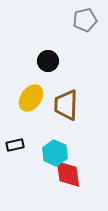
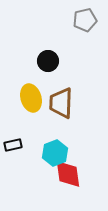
yellow ellipse: rotated 52 degrees counterclockwise
brown trapezoid: moved 5 px left, 2 px up
black rectangle: moved 2 px left
cyan hexagon: rotated 15 degrees clockwise
